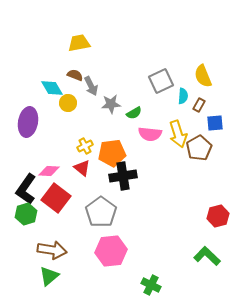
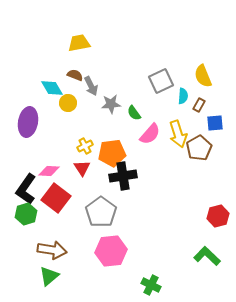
green semicircle: rotated 84 degrees clockwise
pink semicircle: rotated 55 degrees counterclockwise
red triangle: rotated 18 degrees clockwise
